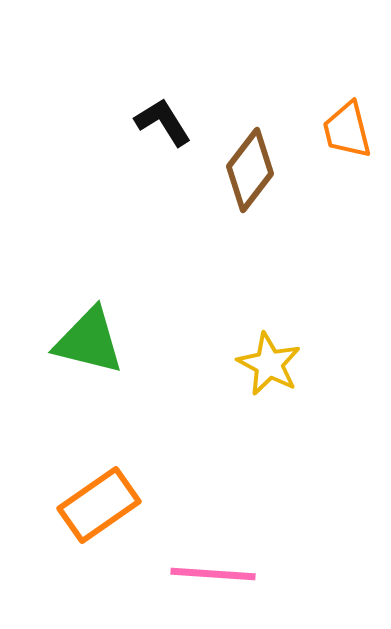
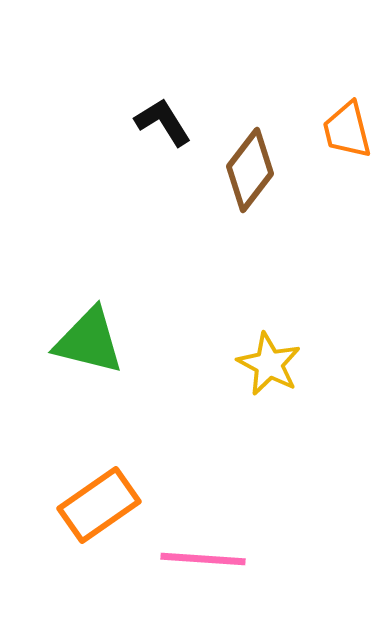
pink line: moved 10 px left, 15 px up
